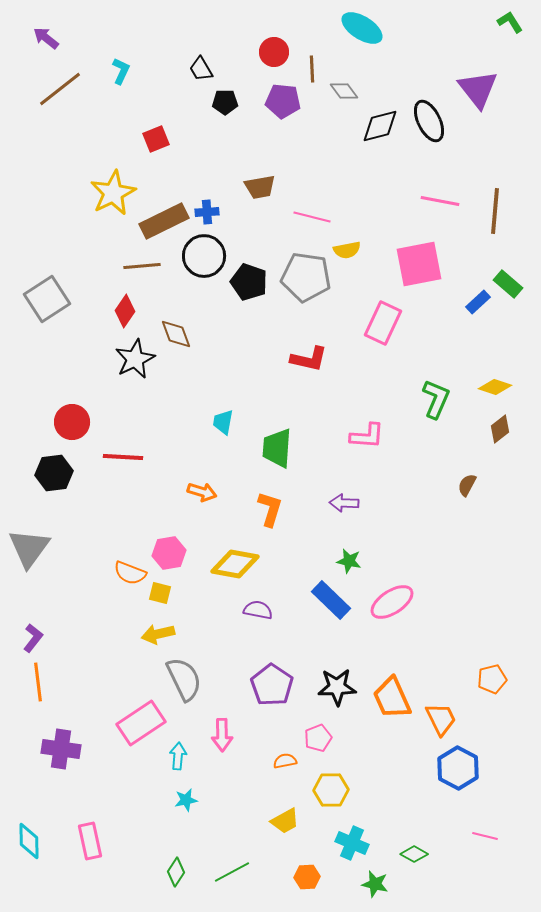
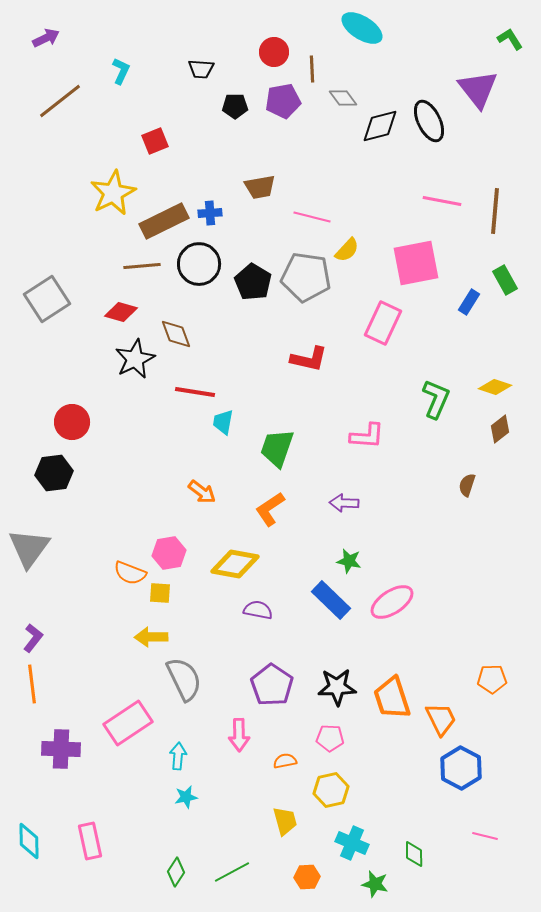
green L-shape at (510, 22): moved 17 px down
purple arrow at (46, 38): rotated 116 degrees clockwise
black trapezoid at (201, 69): rotated 56 degrees counterclockwise
brown line at (60, 89): moved 12 px down
gray diamond at (344, 91): moved 1 px left, 7 px down
purple pentagon at (283, 101): rotated 16 degrees counterclockwise
black pentagon at (225, 102): moved 10 px right, 4 px down
red square at (156, 139): moved 1 px left, 2 px down
pink line at (440, 201): moved 2 px right
blue cross at (207, 212): moved 3 px right, 1 px down
yellow semicircle at (347, 250): rotated 36 degrees counterclockwise
black circle at (204, 256): moved 5 px left, 8 px down
pink square at (419, 264): moved 3 px left, 1 px up
black pentagon at (249, 282): moved 4 px right; rotated 12 degrees clockwise
green rectangle at (508, 284): moved 3 px left, 4 px up; rotated 20 degrees clockwise
blue rectangle at (478, 302): moved 9 px left; rotated 15 degrees counterclockwise
red diamond at (125, 311): moved 4 px left, 1 px down; rotated 72 degrees clockwise
green trapezoid at (277, 448): rotated 15 degrees clockwise
red line at (123, 457): moved 72 px right, 65 px up; rotated 6 degrees clockwise
brown semicircle at (467, 485): rotated 10 degrees counterclockwise
orange arrow at (202, 492): rotated 20 degrees clockwise
orange L-shape at (270, 509): rotated 141 degrees counterclockwise
yellow square at (160, 593): rotated 10 degrees counterclockwise
yellow arrow at (158, 634): moved 7 px left, 3 px down; rotated 12 degrees clockwise
orange pentagon at (492, 679): rotated 12 degrees clockwise
orange line at (38, 682): moved 6 px left, 2 px down
orange trapezoid at (392, 698): rotated 6 degrees clockwise
pink rectangle at (141, 723): moved 13 px left
pink arrow at (222, 735): moved 17 px right
pink pentagon at (318, 738): moved 12 px right; rotated 24 degrees clockwise
purple cross at (61, 749): rotated 6 degrees counterclockwise
blue hexagon at (458, 768): moved 3 px right
yellow hexagon at (331, 790): rotated 12 degrees counterclockwise
cyan star at (186, 800): moved 3 px up
yellow trapezoid at (285, 821): rotated 76 degrees counterclockwise
green diamond at (414, 854): rotated 60 degrees clockwise
